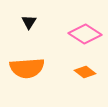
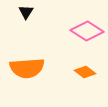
black triangle: moved 3 px left, 10 px up
pink diamond: moved 2 px right, 3 px up
